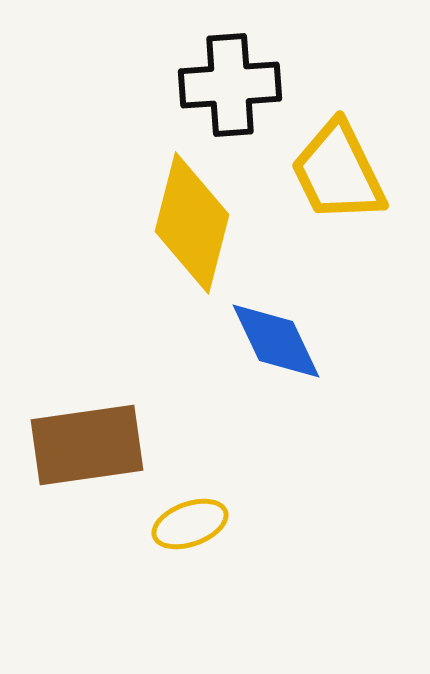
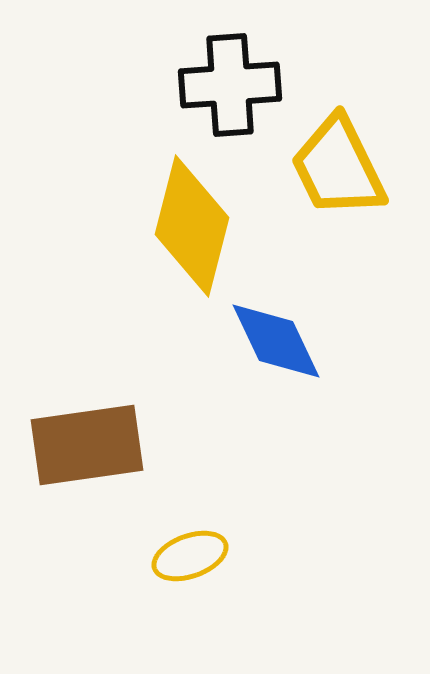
yellow trapezoid: moved 5 px up
yellow diamond: moved 3 px down
yellow ellipse: moved 32 px down
